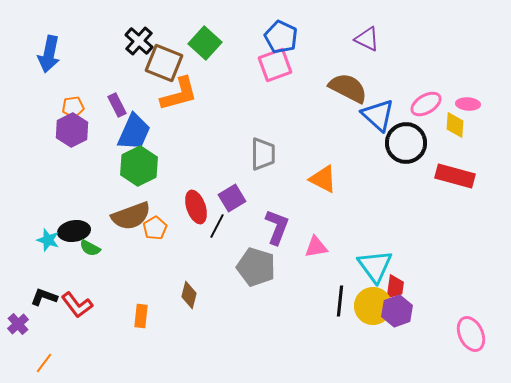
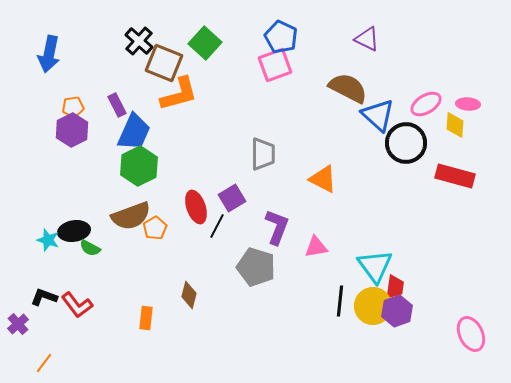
orange rectangle at (141, 316): moved 5 px right, 2 px down
